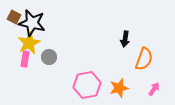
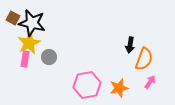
brown square: moved 1 px left, 1 px down
black arrow: moved 5 px right, 6 px down
pink arrow: moved 4 px left, 7 px up
